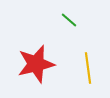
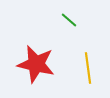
red star: rotated 27 degrees clockwise
